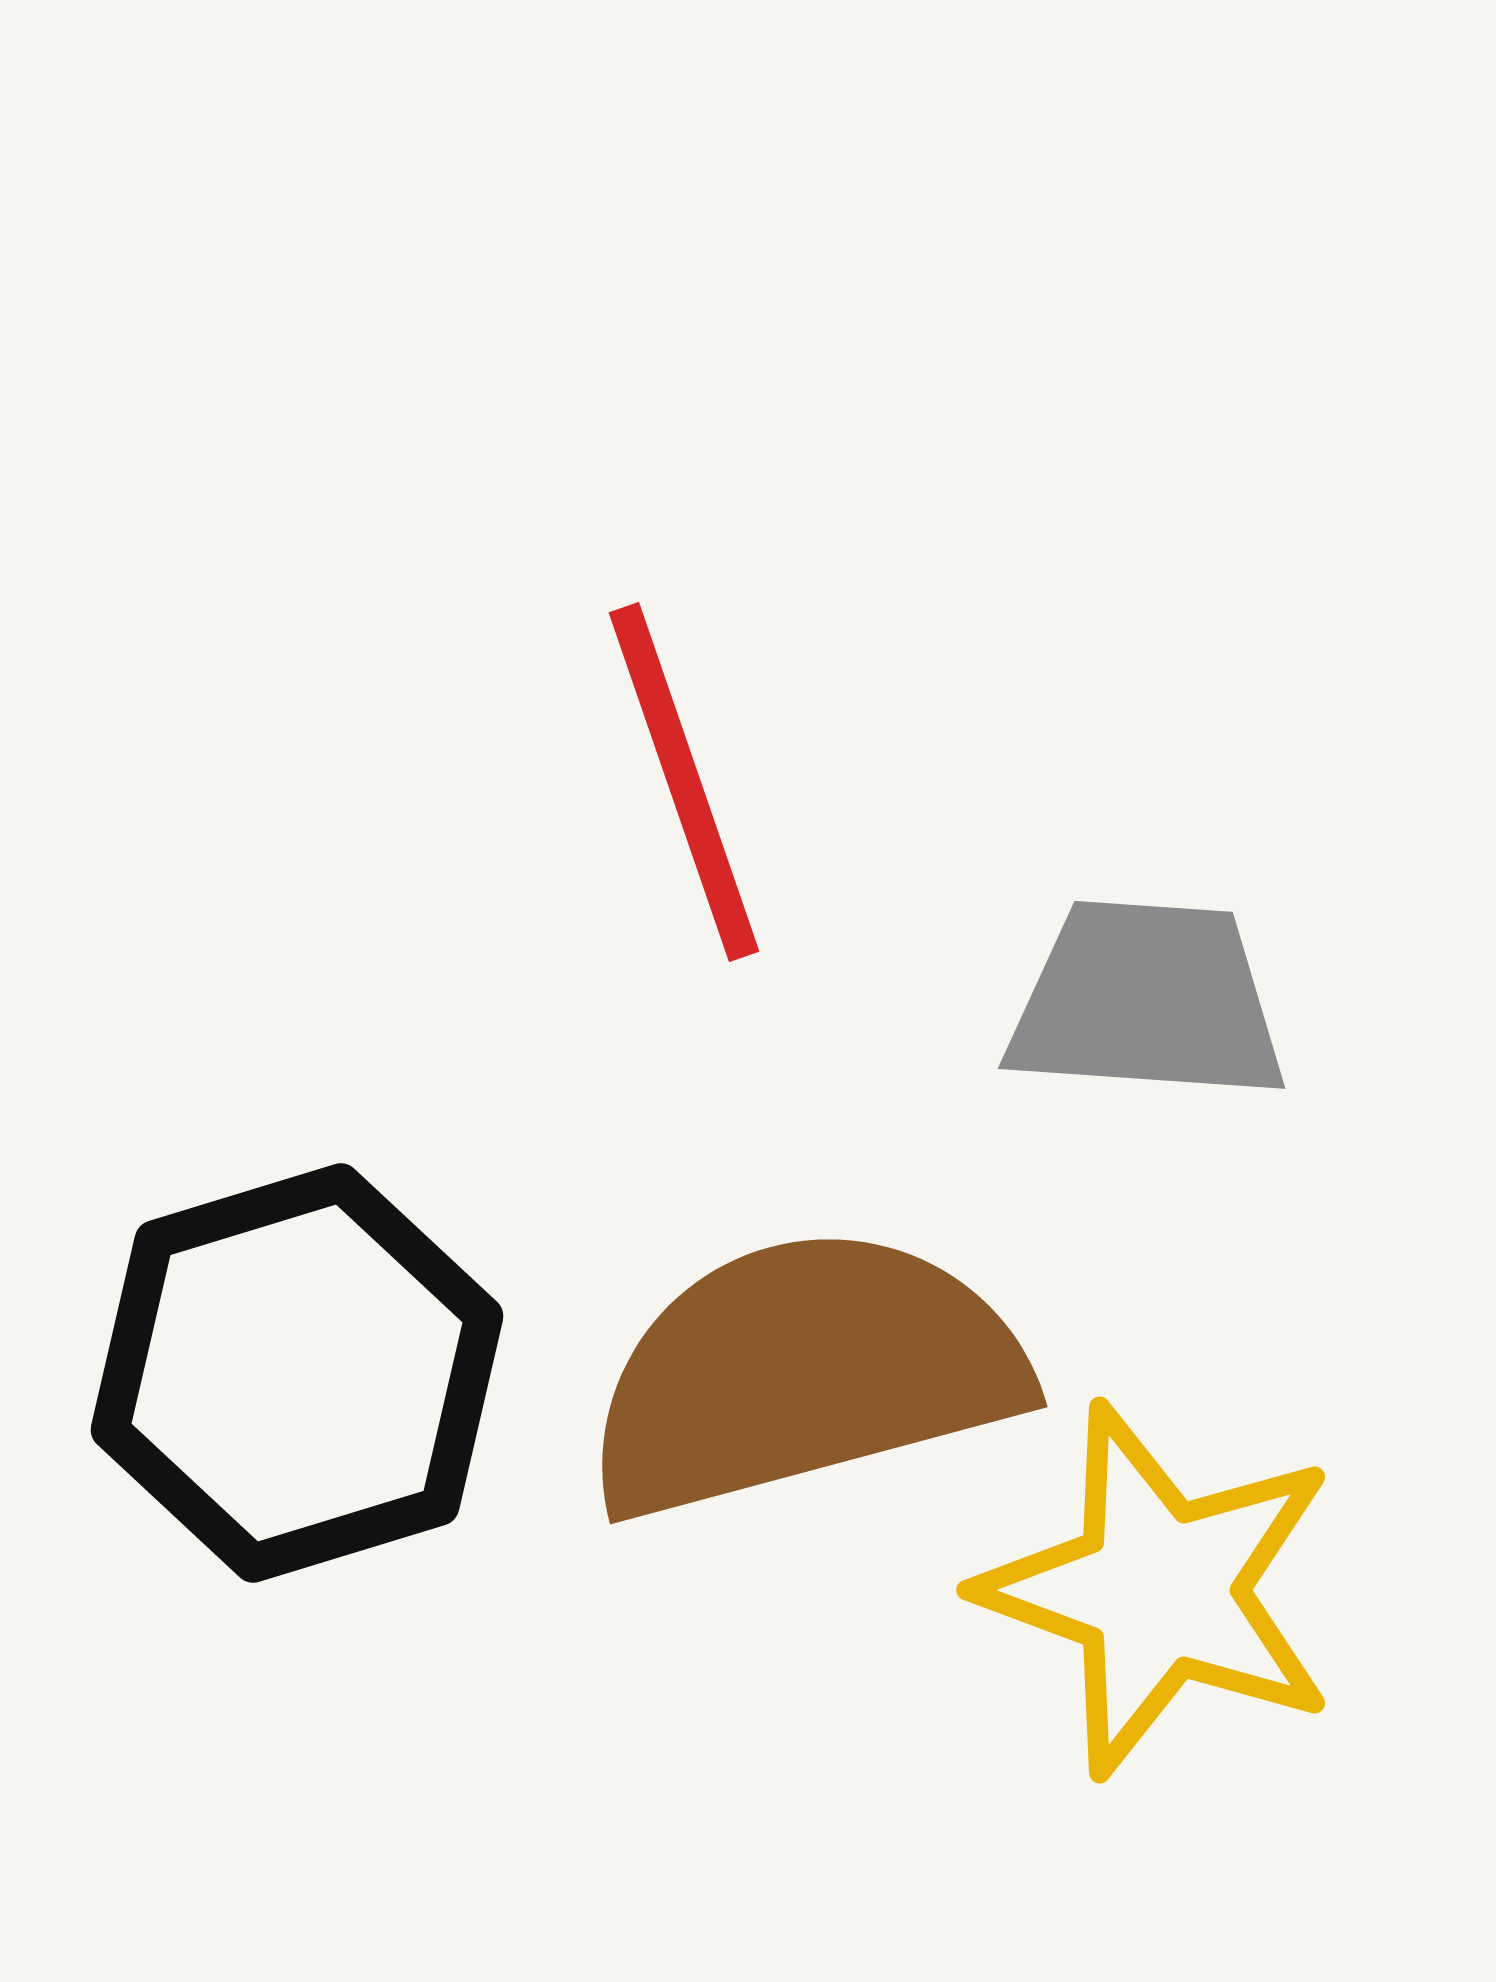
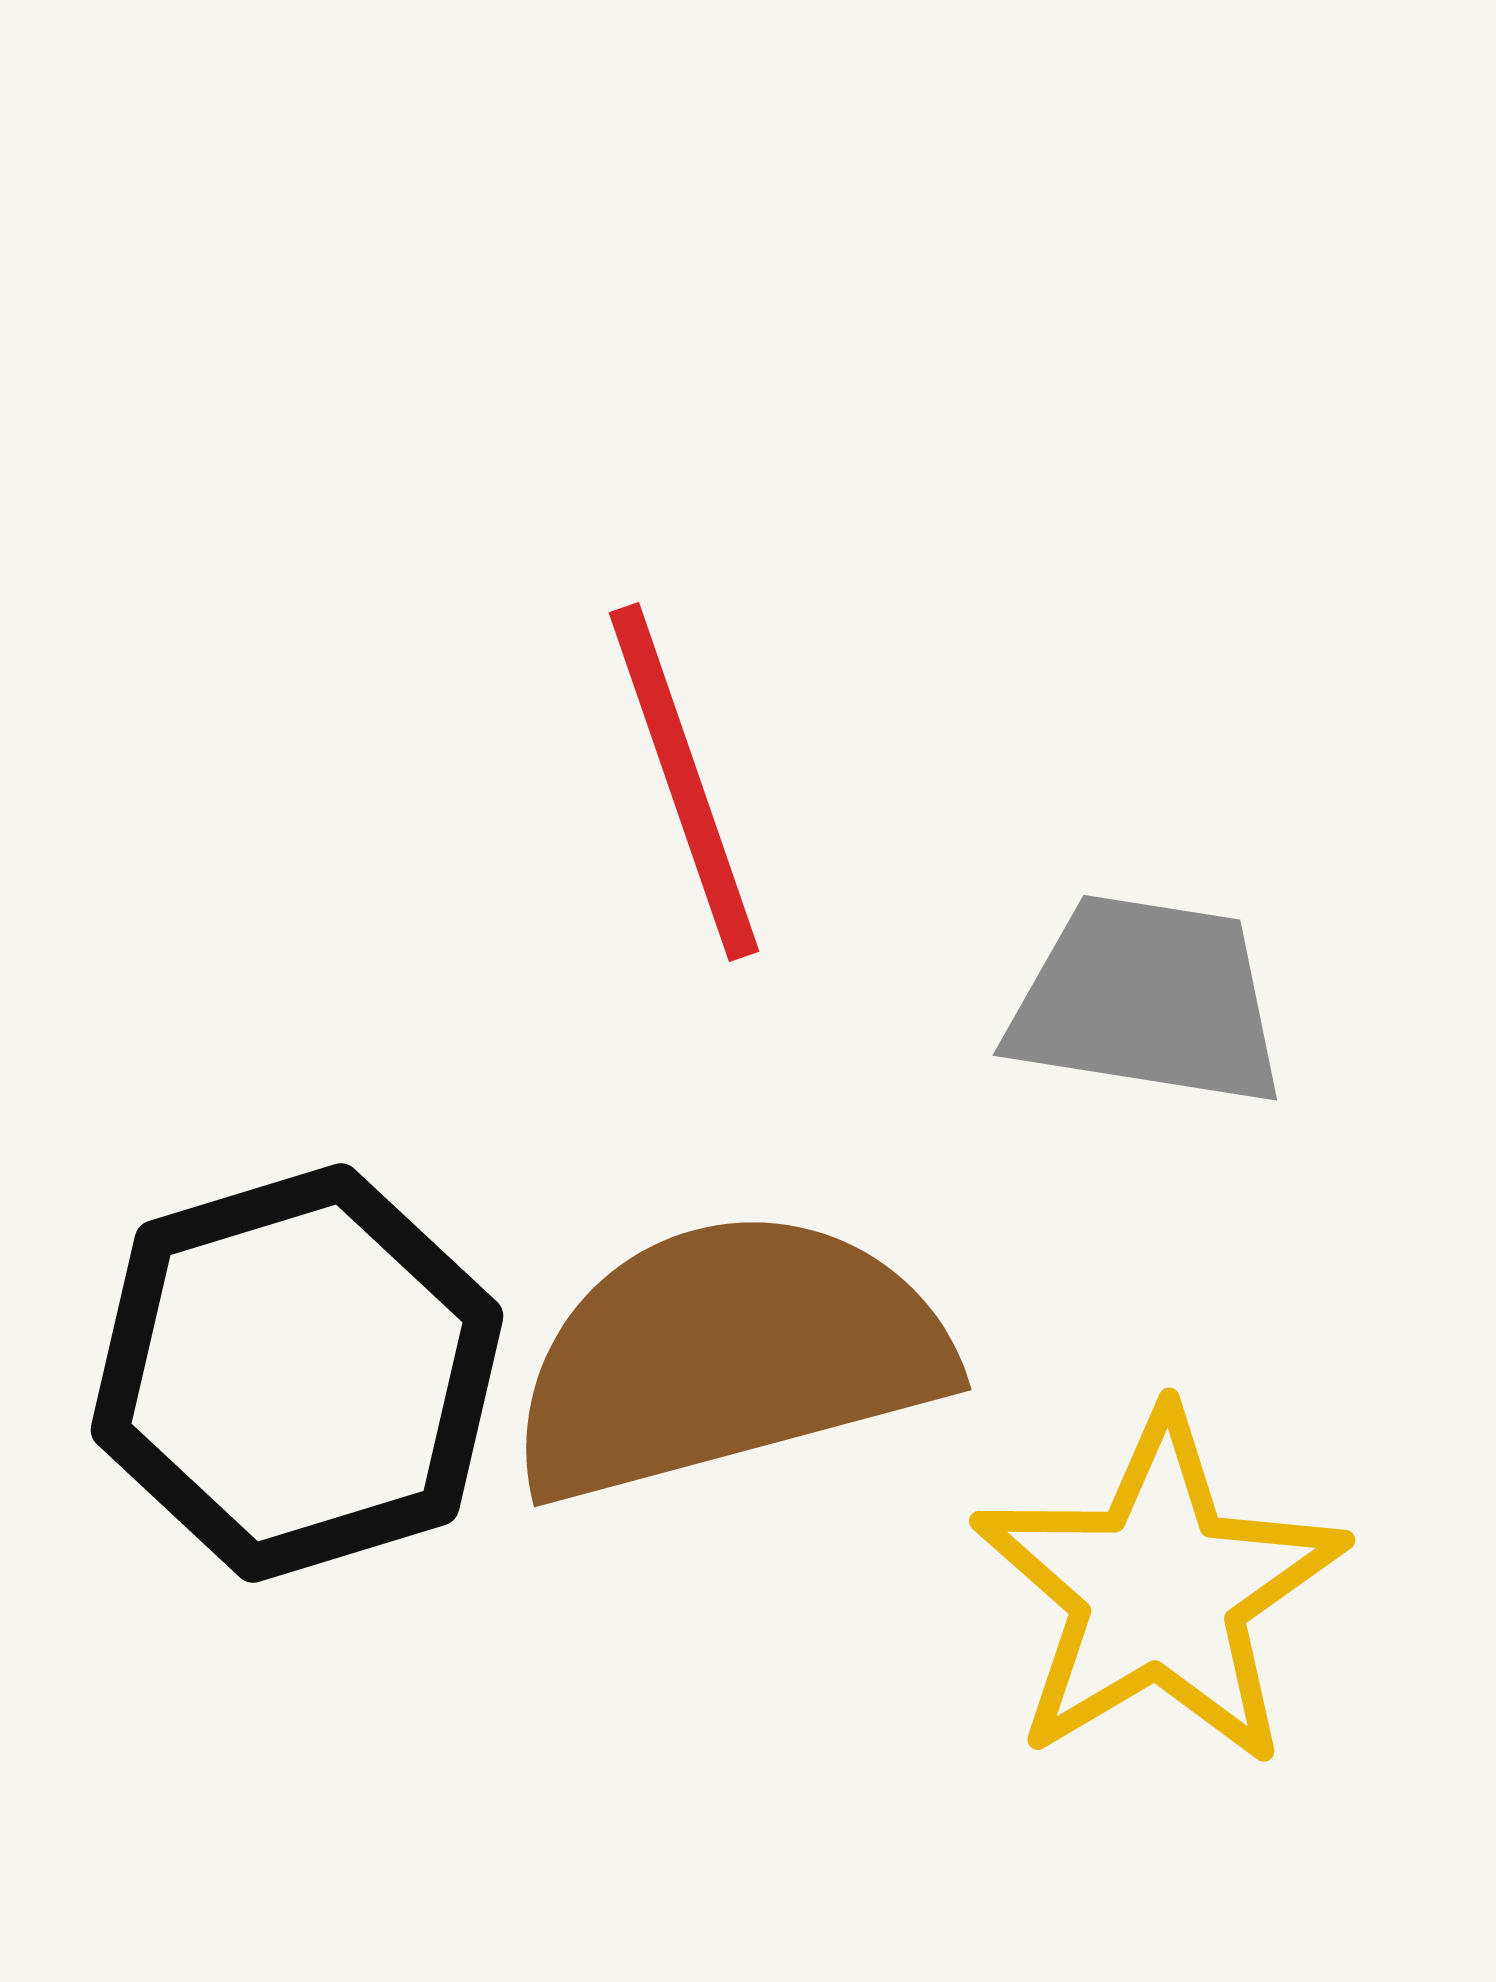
gray trapezoid: rotated 5 degrees clockwise
brown semicircle: moved 76 px left, 17 px up
yellow star: rotated 21 degrees clockwise
